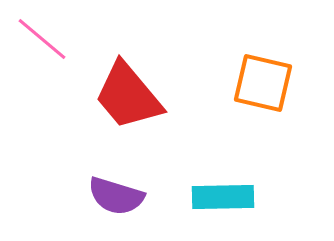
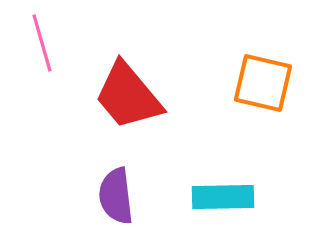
pink line: moved 4 px down; rotated 34 degrees clockwise
purple semicircle: rotated 66 degrees clockwise
